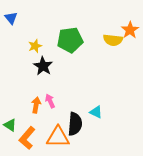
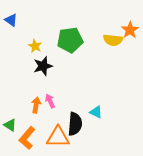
blue triangle: moved 2 px down; rotated 16 degrees counterclockwise
yellow star: rotated 24 degrees counterclockwise
black star: rotated 24 degrees clockwise
